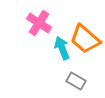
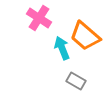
pink cross: moved 5 px up
orange trapezoid: moved 3 px up
